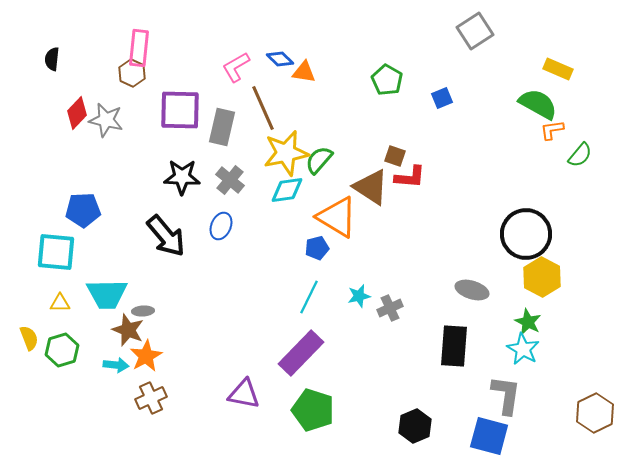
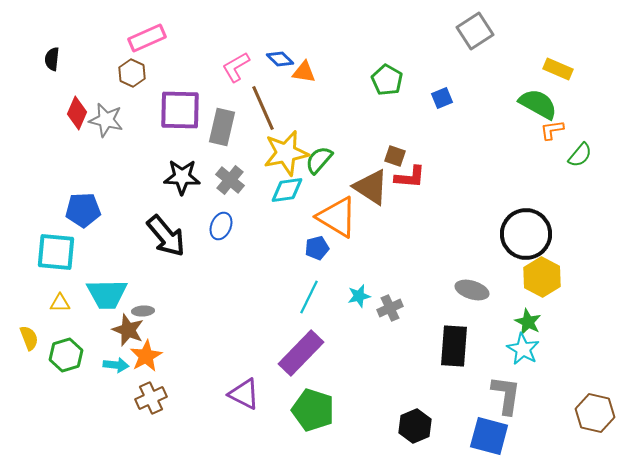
pink rectangle at (139, 48): moved 8 px right, 10 px up; rotated 60 degrees clockwise
red diamond at (77, 113): rotated 20 degrees counterclockwise
green hexagon at (62, 350): moved 4 px right, 5 px down
purple triangle at (244, 394): rotated 16 degrees clockwise
brown hexagon at (595, 413): rotated 21 degrees counterclockwise
